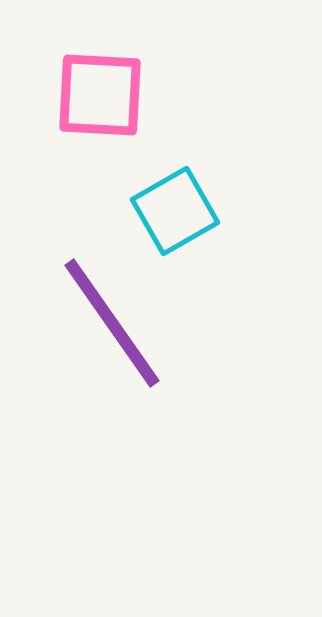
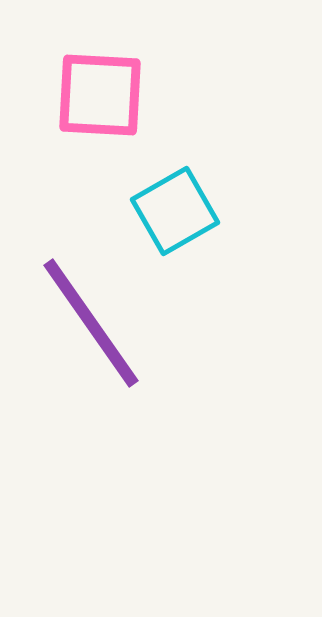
purple line: moved 21 px left
